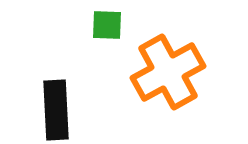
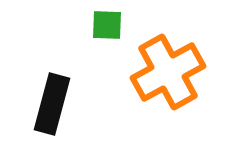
black rectangle: moved 4 px left, 6 px up; rotated 18 degrees clockwise
